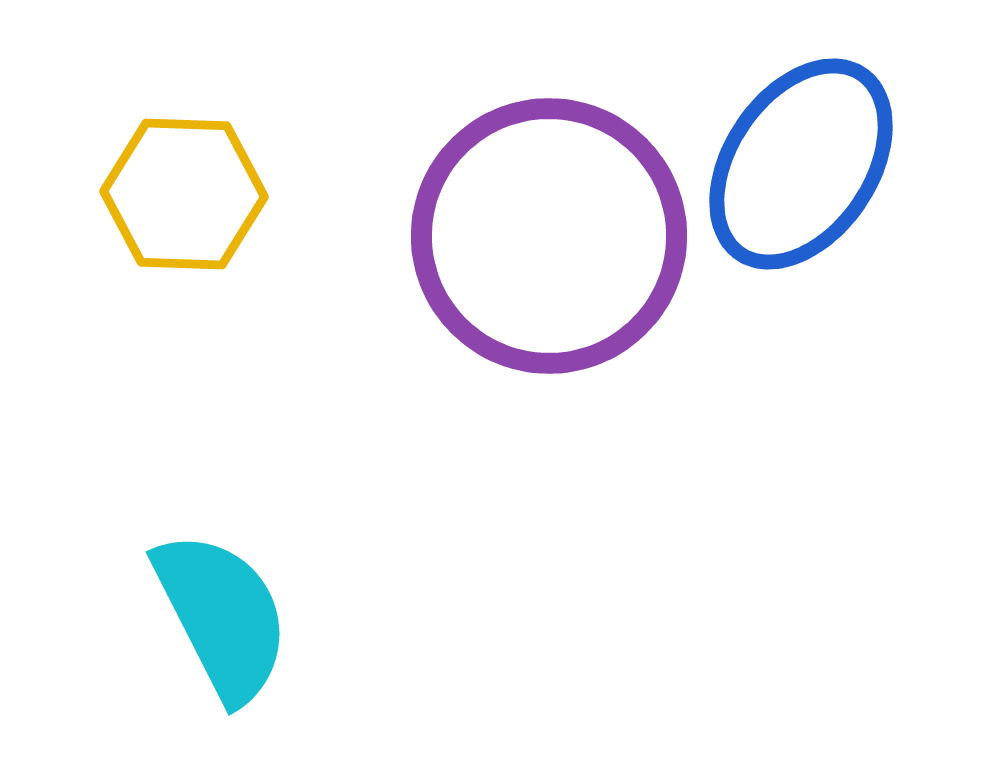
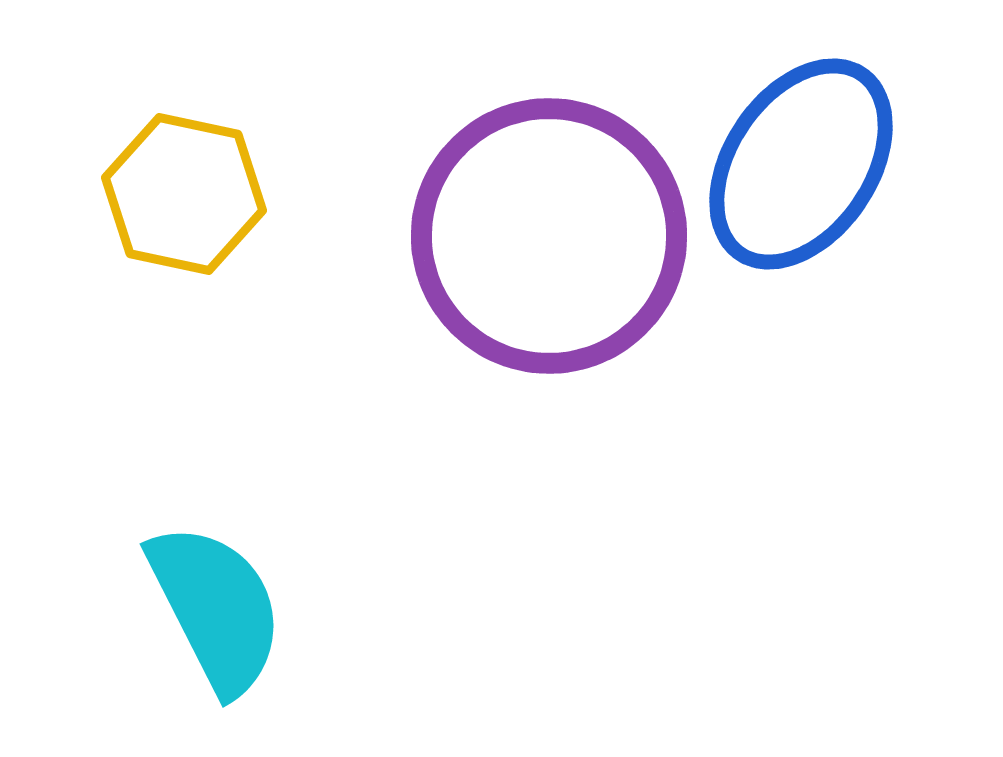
yellow hexagon: rotated 10 degrees clockwise
cyan semicircle: moved 6 px left, 8 px up
